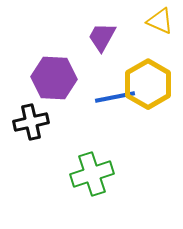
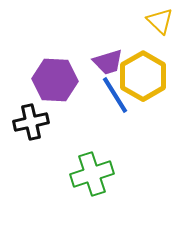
yellow triangle: rotated 20 degrees clockwise
purple trapezoid: moved 6 px right, 25 px down; rotated 136 degrees counterclockwise
purple hexagon: moved 1 px right, 2 px down
yellow hexagon: moved 5 px left, 8 px up
blue line: moved 2 px up; rotated 69 degrees clockwise
